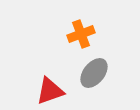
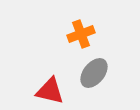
red triangle: rotated 32 degrees clockwise
